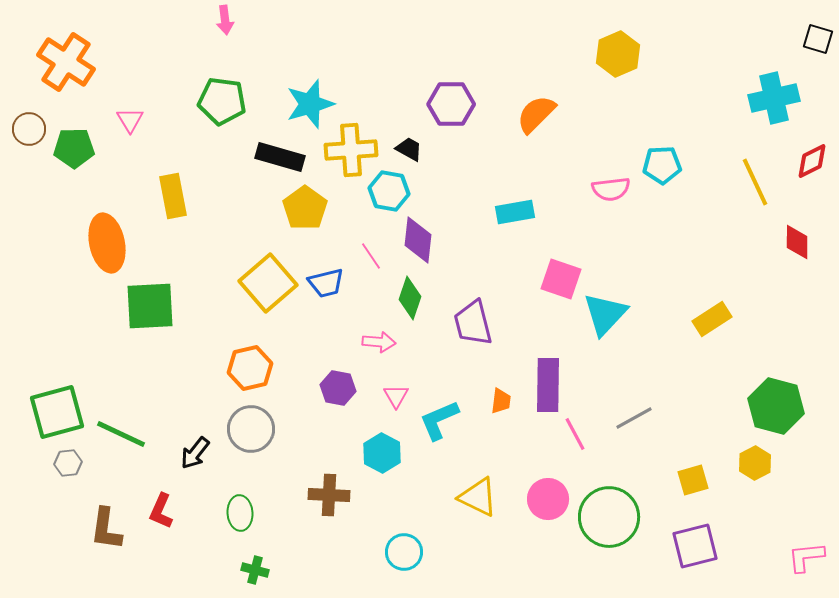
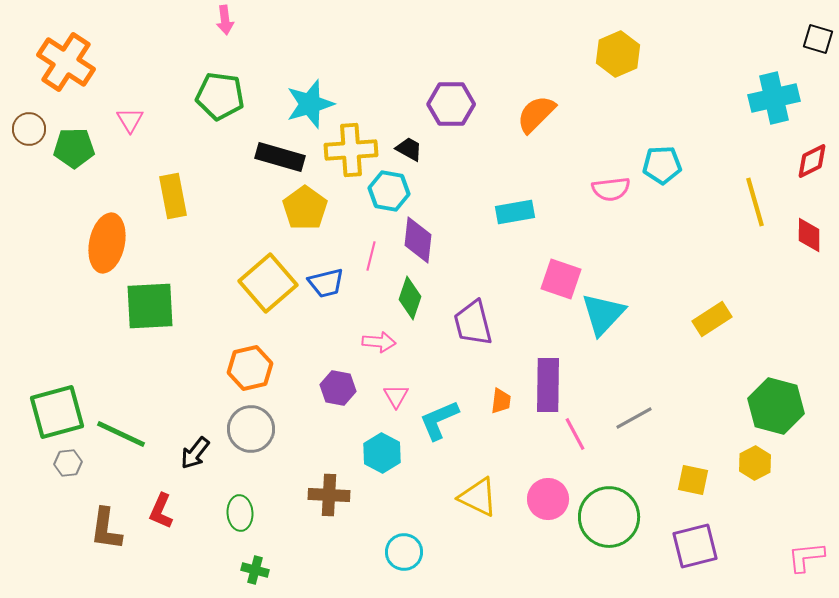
green pentagon at (222, 101): moved 2 px left, 5 px up
yellow line at (755, 182): moved 20 px down; rotated 9 degrees clockwise
red diamond at (797, 242): moved 12 px right, 7 px up
orange ellipse at (107, 243): rotated 24 degrees clockwise
pink line at (371, 256): rotated 48 degrees clockwise
cyan triangle at (605, 314): moved 2 px left
yellow square at (693, 480): rotated 28 degrees clockwise
